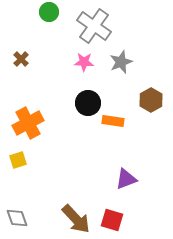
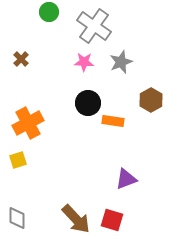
gray diamond: rotated 20 degrees clockwise
